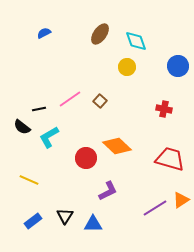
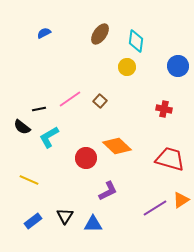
cyan diamond: rotated 25 degrees clockwise
